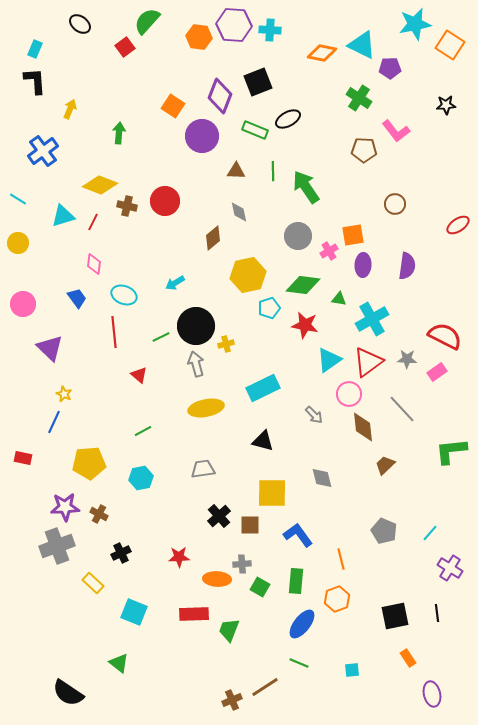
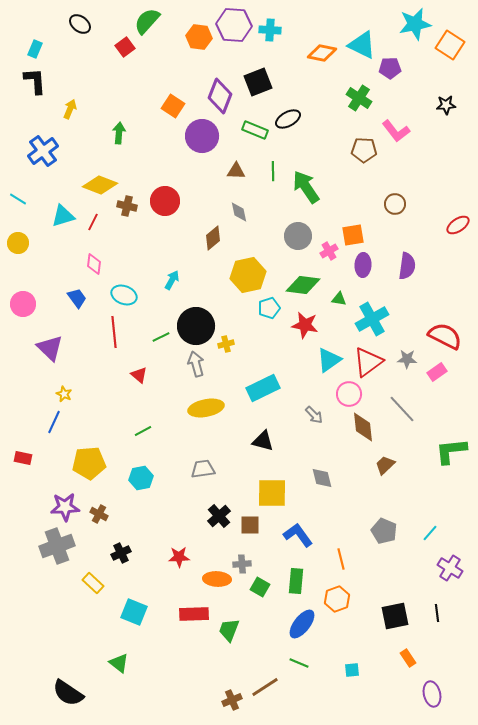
cyan arrow at (175, 283): moved 3 px left, 3 px up; rotated 150 degrees clockwise
